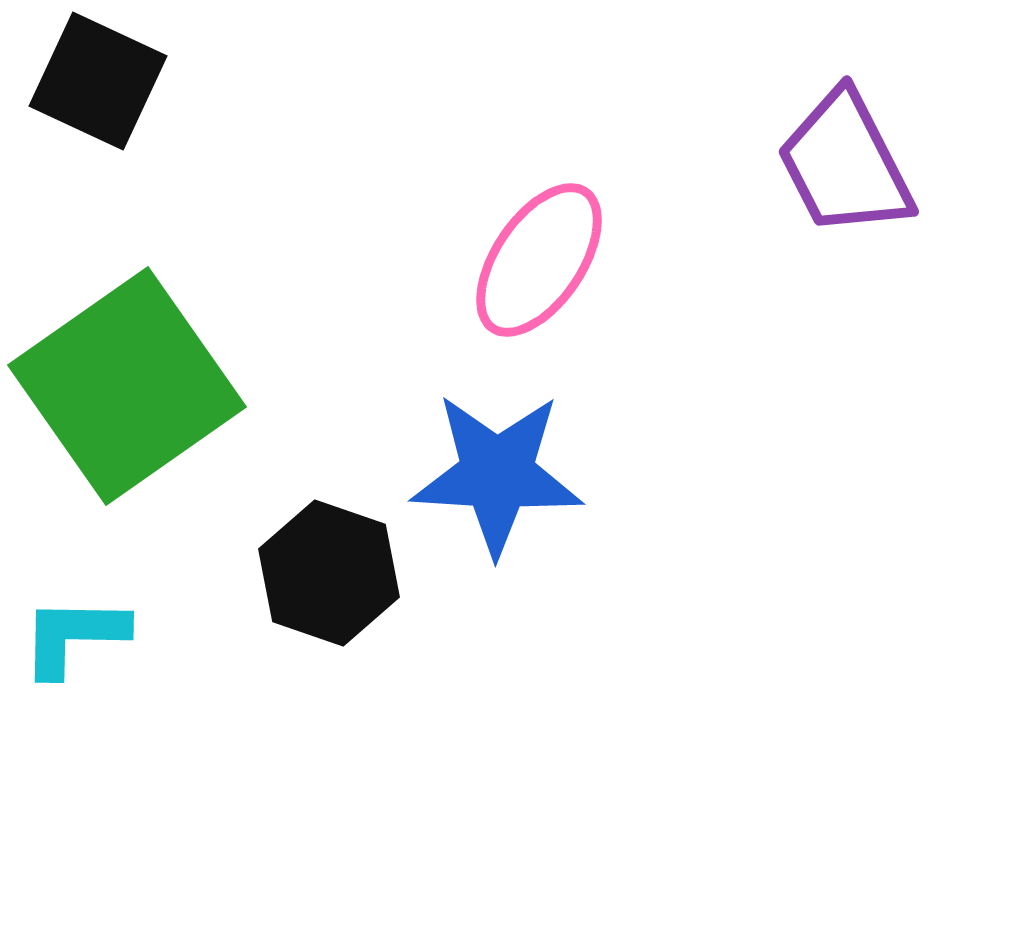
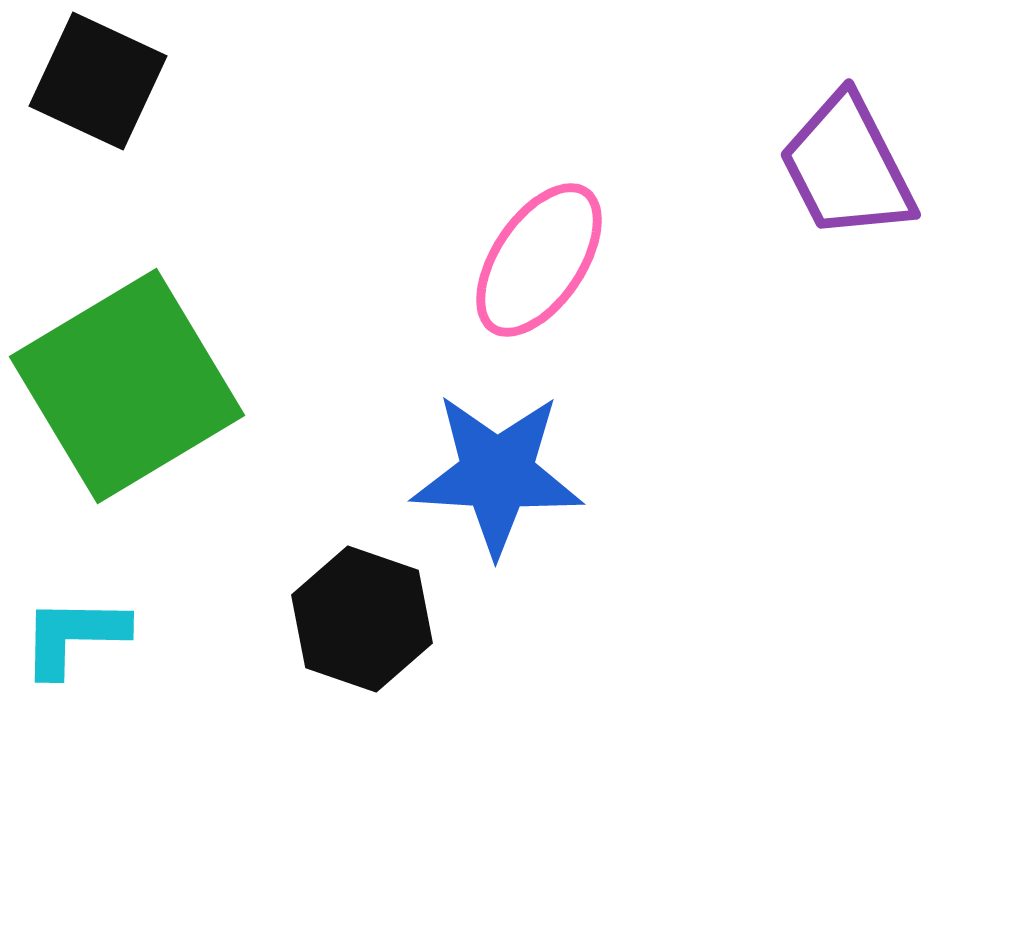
purple trapezoid: moved 2 px right, 3 px down
green square: rotated 4 degrees clockwise
black hexagon: moved 33 px right, 46 px down
